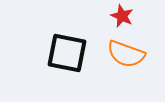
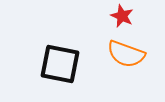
black square: moved 7 px left, 11 px down
